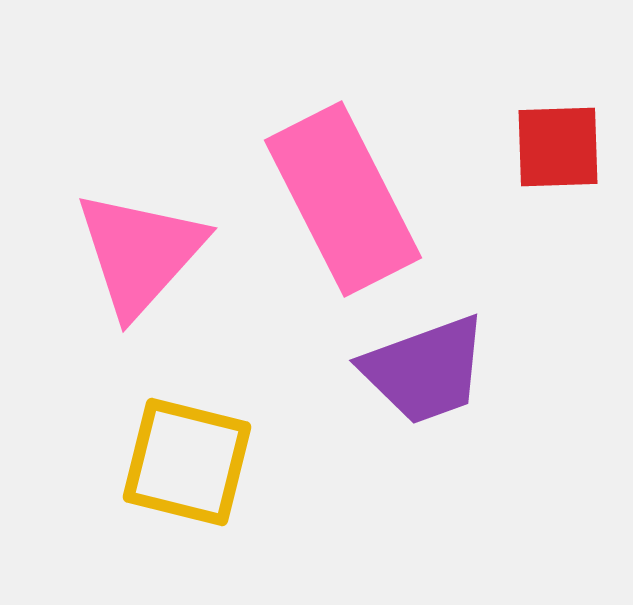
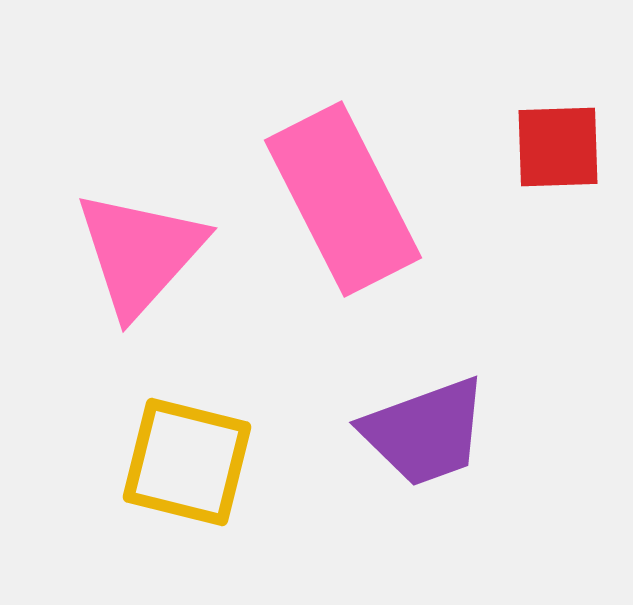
purple trapezoid: moved 62 px down
